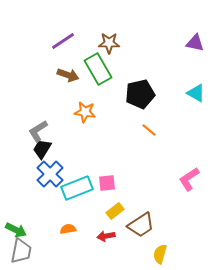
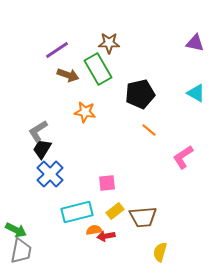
purple line: moved 6 px left, 9 px down
pink L-shape: moved 6 px left, 22 px up
cyan rectangle: moved 24 px down; rotated 8 degrees clockwise
brown trapezoid: moved 2 px right, 8 px up; rotated 28 degrees clockwise
orange semicircle: moved 26 px right, 1 px down
yellow semicircle: moved 2 px up
